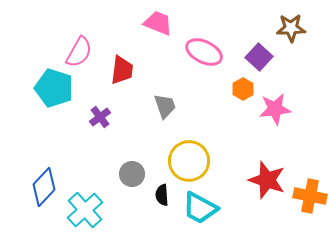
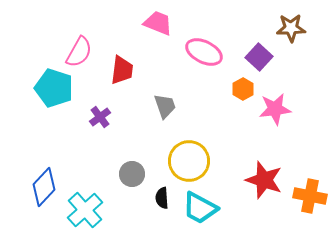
red star: moved 3 px left
black semicircle: moved 3 px down
